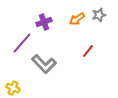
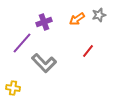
gray L-shape: moved 1 px up
yellow cross: rotated 16 degrees counterclockwise
